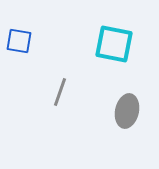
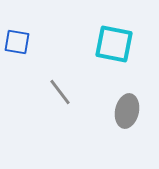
blue square: moved 2 px left, 1 px down
gray line: rotated 56 degrees counterclockwise
